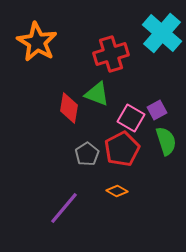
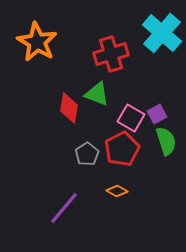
purple square: moved 4 px down
